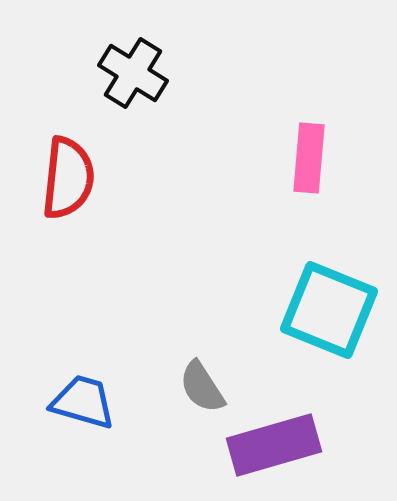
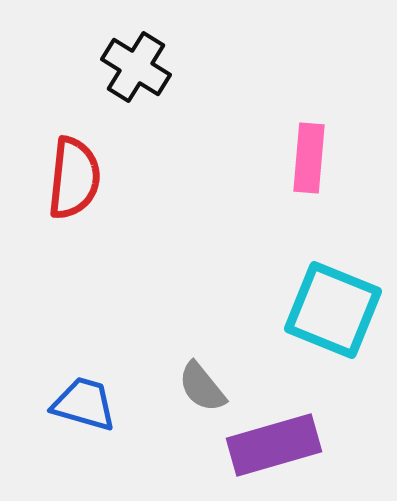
black cross: moved 3 px right, 6 px up
red semicircle: moved 6 px right
cyan square: moved 4 px right
gray semicircle: rotated 6 degrees counterclockwise
blue trapezoid: moved 1 px right, 2 px down
